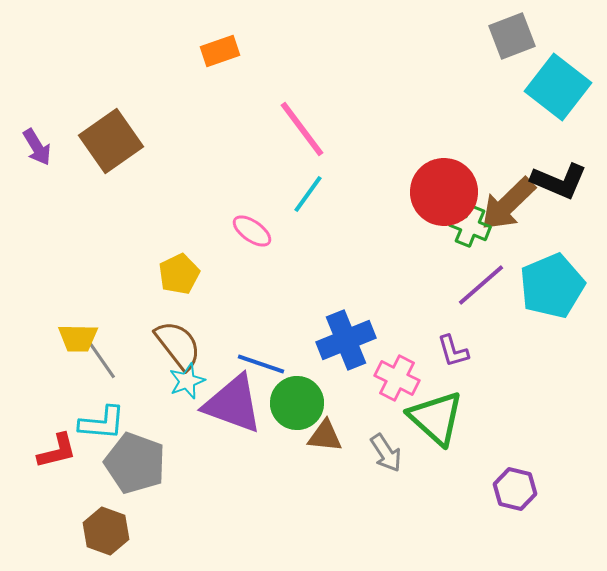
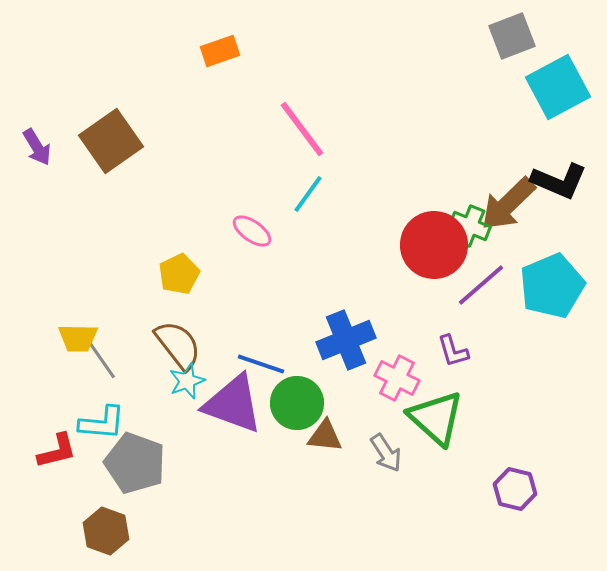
cyan square: rotated 24 degrees clockwise
red circle: moved 10 px left, 53 px down
